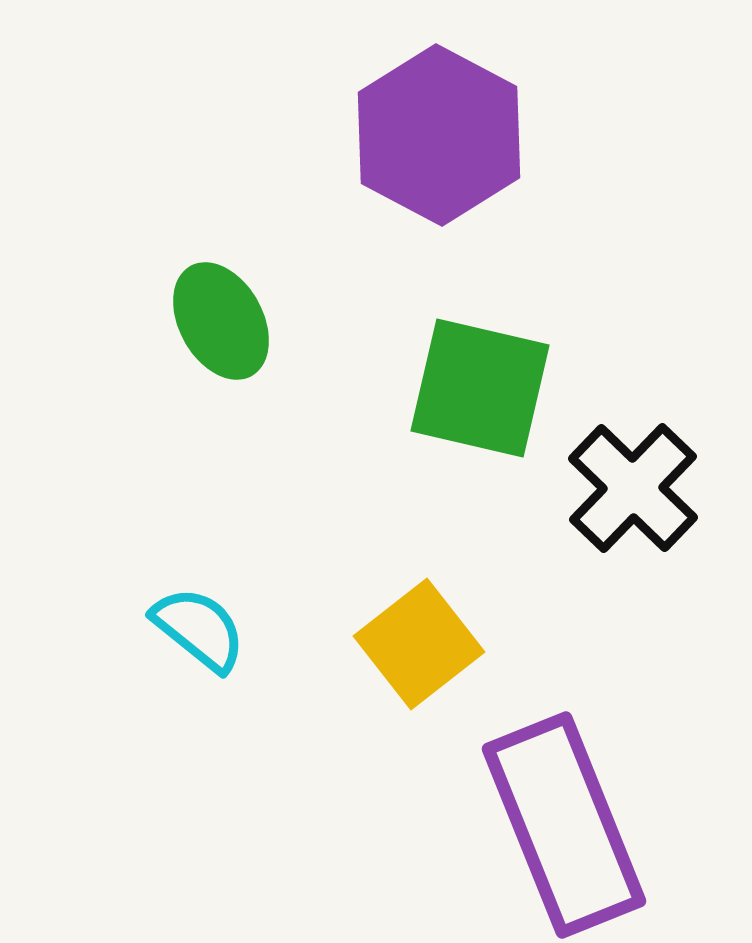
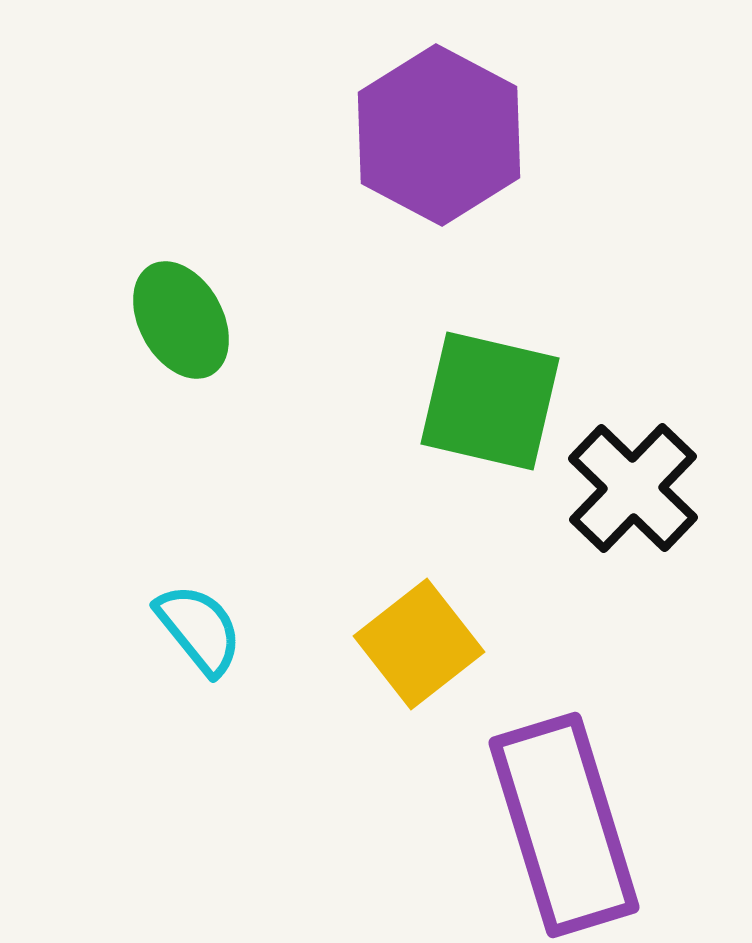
green ellipse: moved 40 px left, 1 px up
green square: moved 10 px right, 13 px down
cyan semicircle: rotated 12 degrees clockwise
purple rectangle: rotated 5 degrees clockwise
